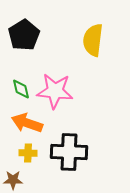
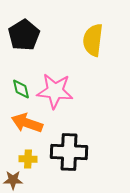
yellow cross: moved 6 px down
